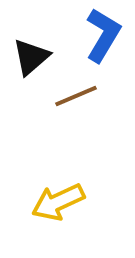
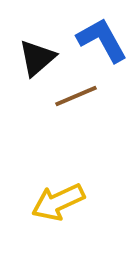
blue L-shape: moved 1 px left, 5 px down; rotated 60 degrees counterclockwise
black triangle: moved 6 px right, 1 px down
